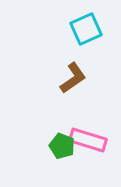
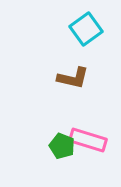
cyan square: rotated 12 degrees counterclockwise
brown L-shape: rotated 48 degrees clockwise
